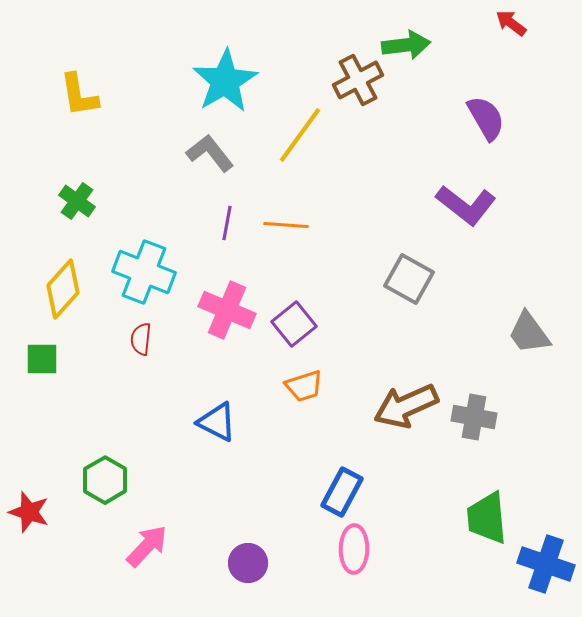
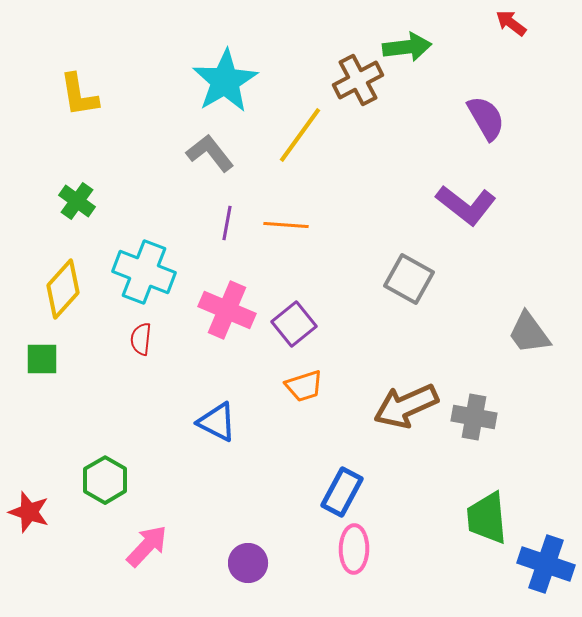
green arrow: moved 1 px right, 2 px down
